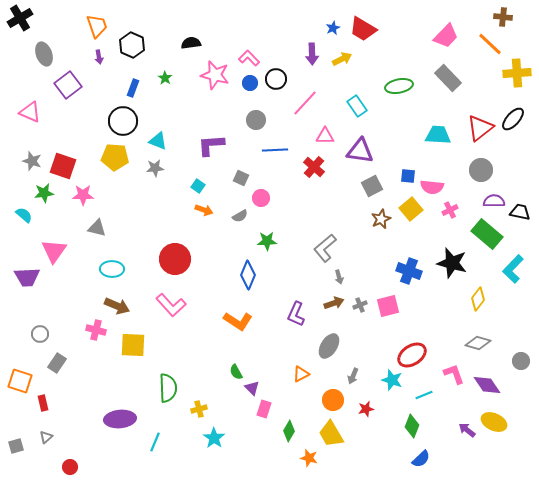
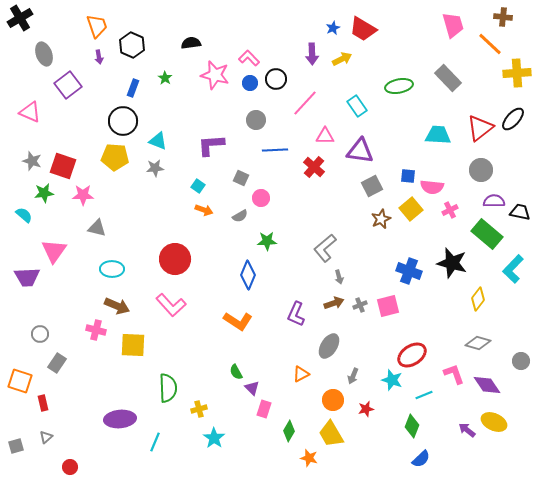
pink trapezoid at (446, 36): moved 7 px right, 11 px up; rotated 60 degrees counterclockwise
